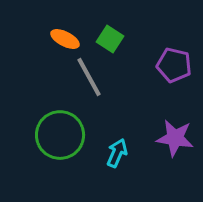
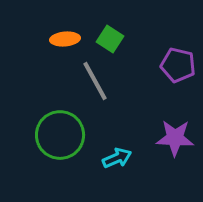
orange ellipse: rotated 32 degrees counterclockwise
purple pentagon: moved 4 px right
gray line: moved 6 px right, 4 px down
purple star: rotated 6 degrees counterclockwise
cyan arrow: moved 5 px down; rotated 44 degrees clockwise
